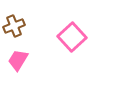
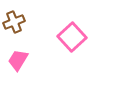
brown cross: moved 4 px up
